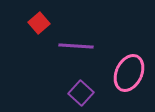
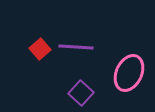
red square: moved 1 px right, 26 px down
purple line: moved 1 px down
